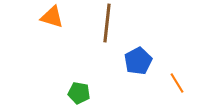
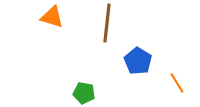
blue pentagon: rotated 12 degrees counterclockwise
green pentagon: moved 5 px right
